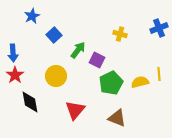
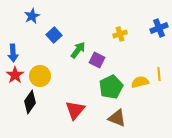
yellow cross: rotated 32 degrees counterclockwise
yellow circle: moved 16 px left
green pentagon: moved 4 px down
black diamond: rotated 45 degrees clockwise
